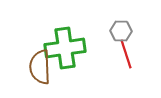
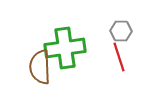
red line: moved 7 px left, 3 px down
